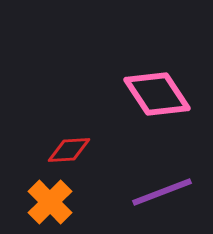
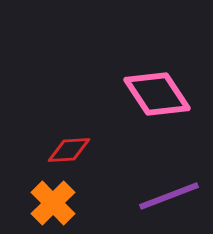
purple line: moved 7 px right, 4 px down
orange cross: moved 3 px right, 1 px down
